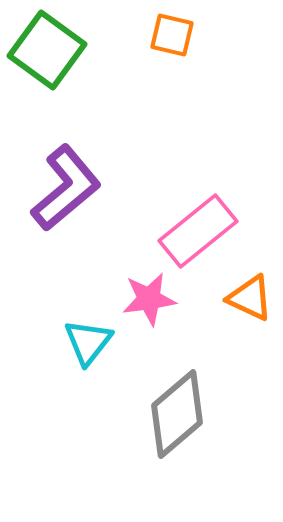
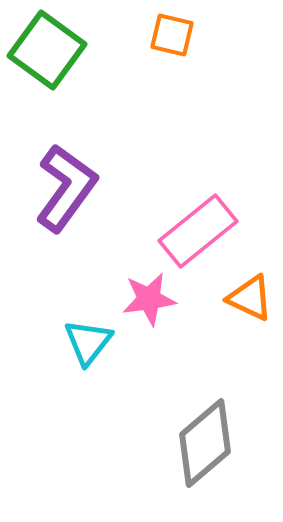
purple L-shape: rotated 14 degrees counterclockwise
gray diamond: moved 28 px right, 29 px down
